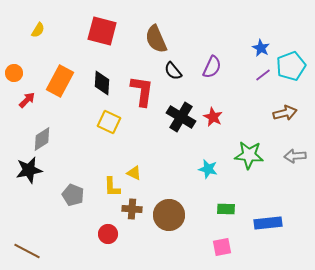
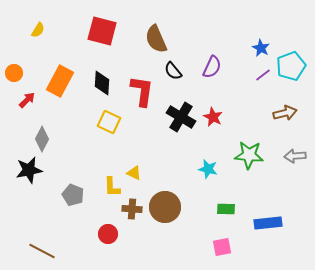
gray diamond: rotated 30 degrees counterclockwise
brown circle: moved 4 px left, 8 px up
brown line: moved 15 px right
